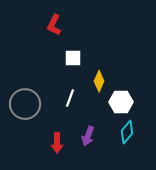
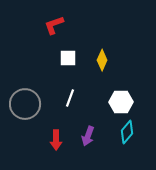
red L-shape: rotated 45 degrees clockwise
white square: moved 5 px left
yellow diamond: moved 3 px right, 21 px up
red arrow: moved 1 px left, 3 px up
